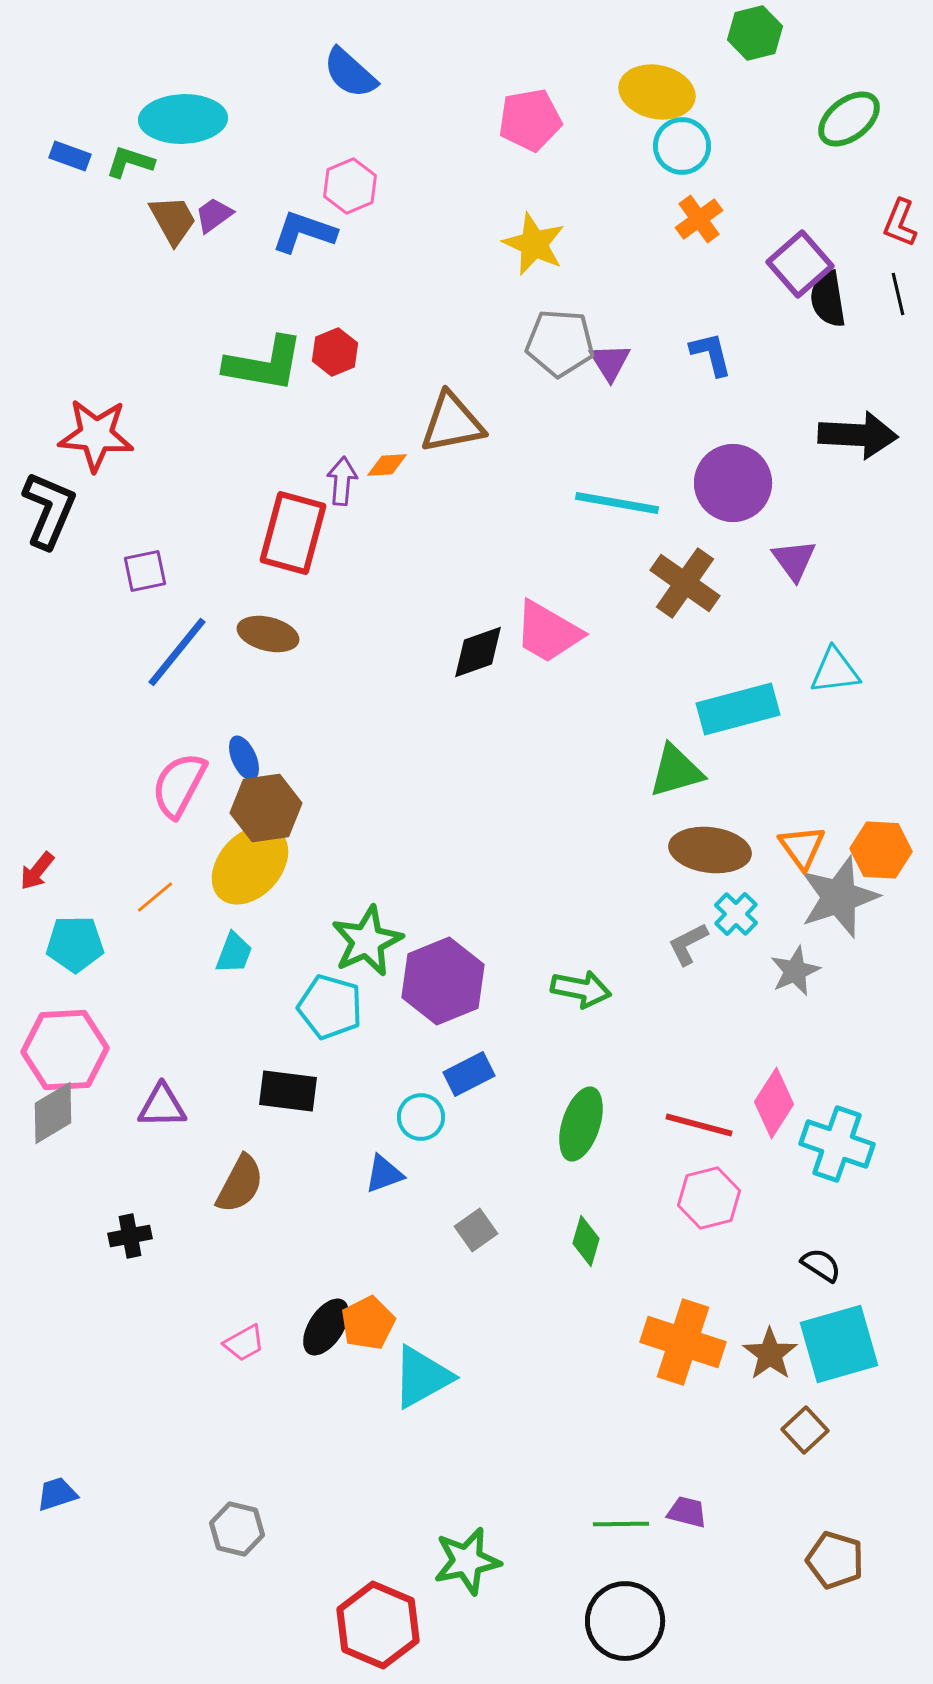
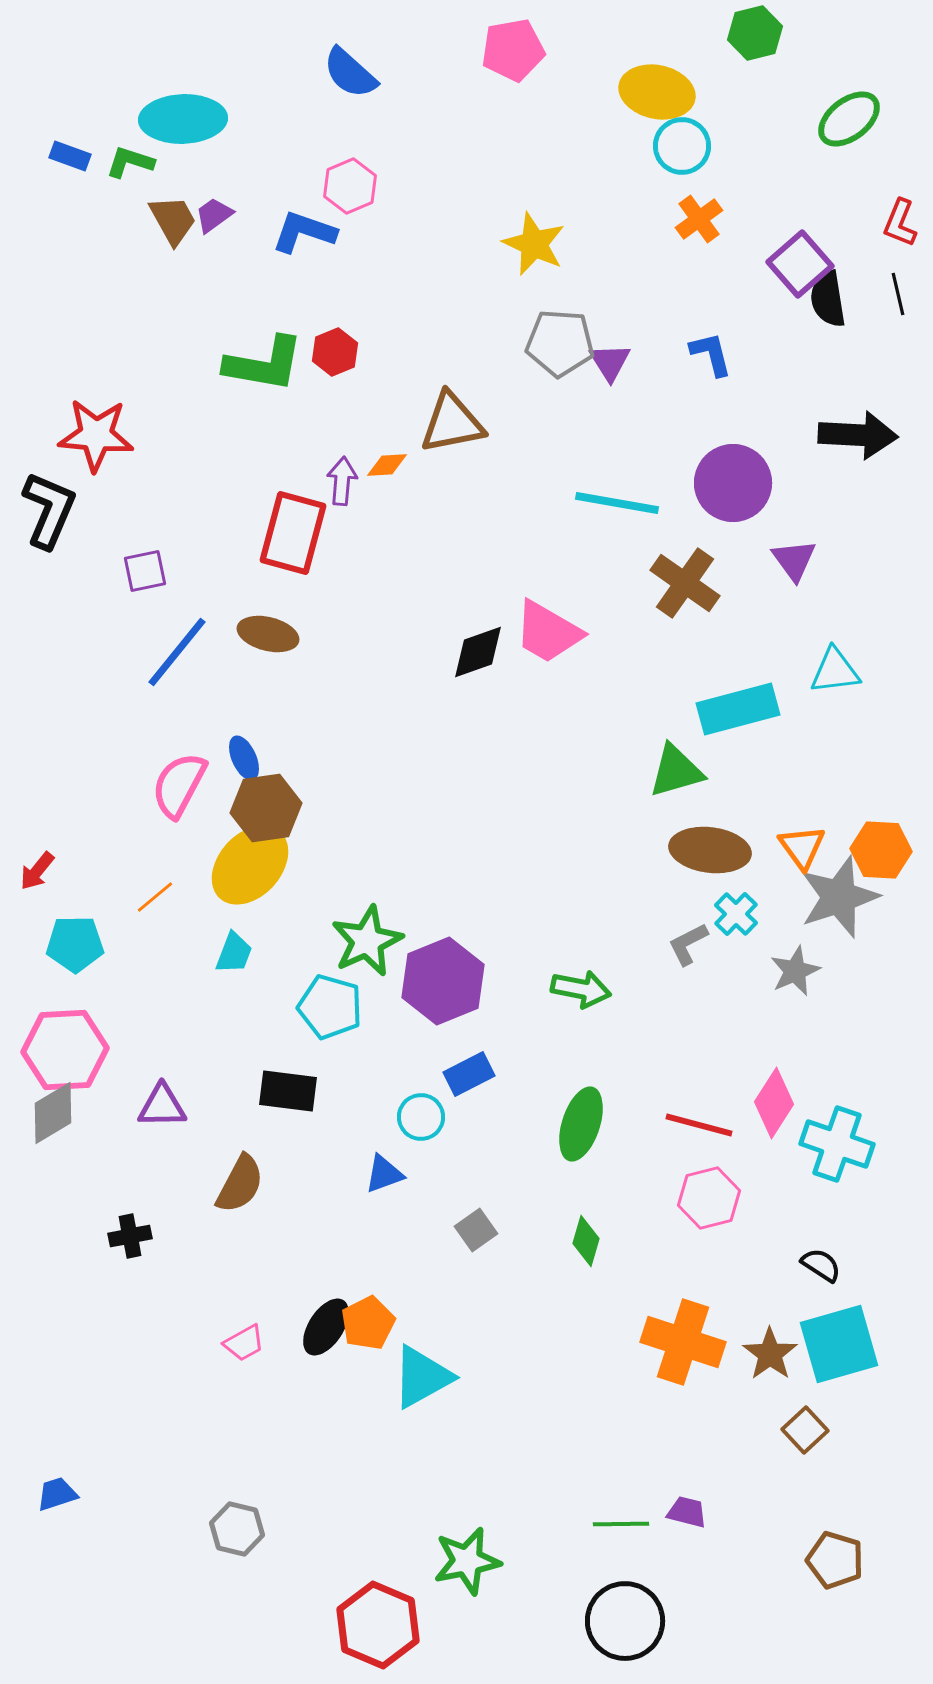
pink pentagon at (530, 120): moved 17 px left, 70 px up
